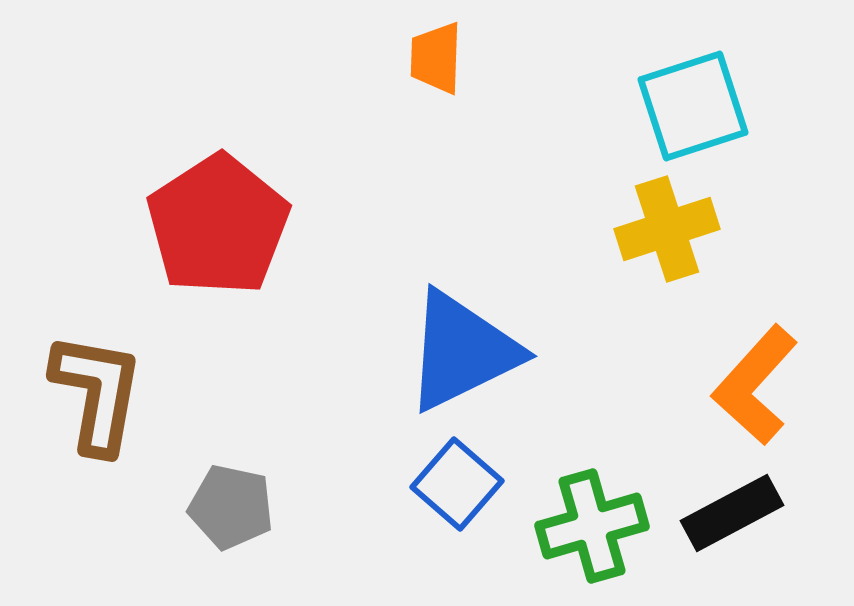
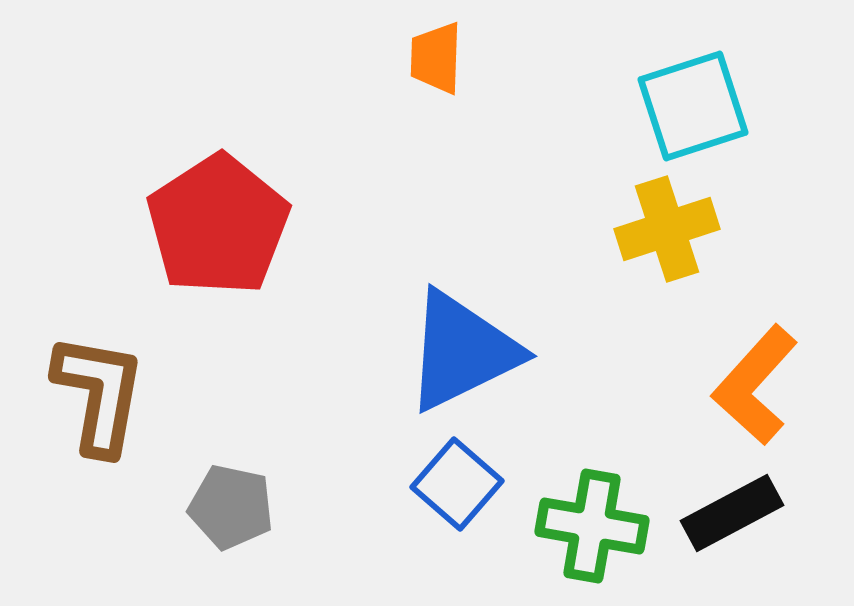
brown L-shape: moved 2 px right, 1 px down
green cross: rotated 26 degrees clockwise
